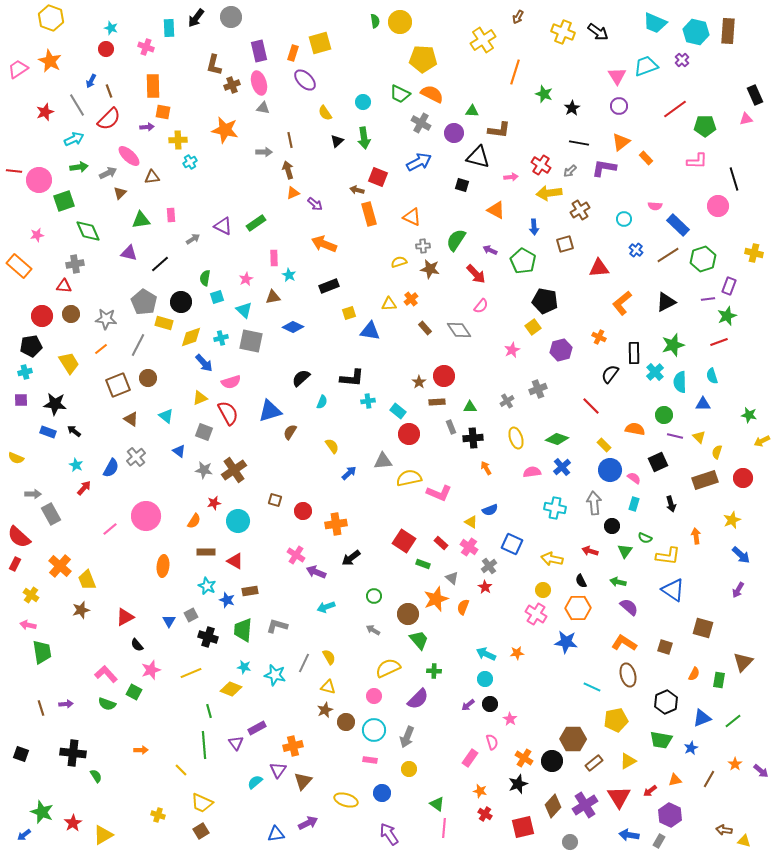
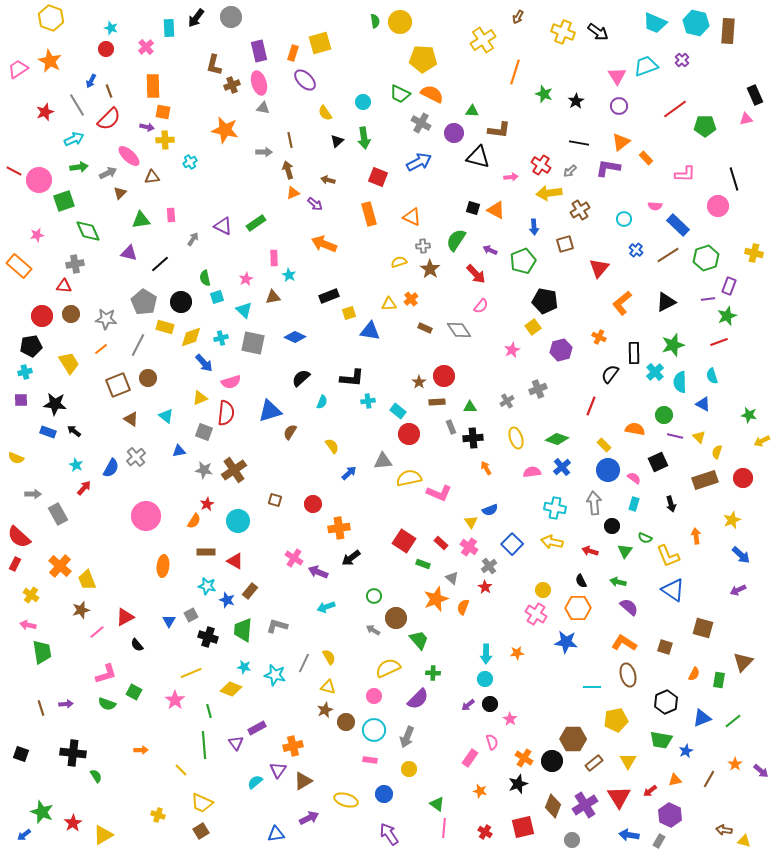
cyan hexagon at (696, 32): moved 9 px up
pink cross at (146, 47): rotated 28 degrees clockwise
black star at (572, 108): moved 4 px right, 7 px up
purple arrow at (147, 127): rotated 16 degrees clockwise
yellow cross at (178, 140): moved 13 px left
pink L-shape at (697, 161): moved 12 px left, 13 px down
purple L-shape at (604, 168): moved 4 px right
red line at (14, 171): rotated 21 degrees clockwise
black square at (462, 185): moved 11 px right, 23 px down
brown arrow at (357, 190): moved 29 px left, 10 px up
gray arrow at (193, 239): rotated 24 degrees counterclockwise
green hexagon at (703, 259): moved 3 px right, 1 px up
green pentagon at (523, 261): rotated 20 degrees clockwise
red triangle at (599, 268): rotated 45 degrees counterclockwise
brown star at (430, 269): rotated 24 degrees clockwise
green semicircle at (205, 278): rotated 21 degrees counterclockwise
black rectangle at (329, 286): moved 10 px down
yellow rectangle at (164, 323): moved 1 px right, 4 px down
blue diamond at (293, 327): moved 2 px right, 10 px down
brown rectangle at (425, 328): rotated 24 degrees counterclockwise
gray square at (251, 341): moved 2 px right, 2 px down
blue triangle at (703, 404): rotated 28 degrees clockwise
red line at (591, 406): rotated 66 degrees clockwise
red semicircle at (228, 413): moved 2 px left; rotated 35 degrees clockwise
blue triangle at (179, 451): rotated 48 degrees counterclockwise
blue circle at (610, 470): moved 2 px left
red star at (214, 503): moved 7 px left, 1 px down; rotated 16 degrees counterclockwise
red circle at (303, 511): moved 10 px right, 7 px up
gray rectangle at (51, 514): moved 7 px right
yellow triangle at (471, 522): rotated 24 degrees clockwise
orange cross at (336, 524): moved 3 px right, 4 px down
pink line at (110, 529): moved 13 px left, 103 px down
blue square at (512, 544): rotated 20 degrees clockwise
pink cross at (296, 555): moved 2 px left, 3 px down
yellow L-shape at (668, 556): rotated 60 degrees clockwise
yellow arrow at (552, 559): moved 17 px up
purple arrow at (316, 572): moved 2 px right
cyan star at (207, 586): rotated 12 degrees counterclockwise
purple arrow at (738, 590): rotated 35 degrees clockwise
brown rectangle at (250, 591): rotated 42 degrees counterclockwise
brown circle at (408, 614): moved 12 px left, 4 px down
cyan arrow at (486, 654): rotated 114 degrees counterclockwise
pink star at (151, 670): moved 24 px right, 30 px down; rotated 18 degrees counterclockwise
green cross at (434, 671): moved 1 px left, 2 px down
pink L-shape at (106, 674): rotated 115 degrees clockwise
cyan line at (592, 687): rotated 24 degrees counterclockwise
blue star at (691, 748): moved 5 px left, 3 px down
yellow triangle at (628, 761): rotated 30 degrees counterclockwise
brown triangle at (303, 781): rotated 18 degrees clockwise
blue circle at (382, 793): moved 2 px right, 1 px down
brown diamond at (553, 806): rotated 20 degrees counterclockwise
red cross at (485, 814): moved 18 px down
purple arrow at (308, 823): moved 1 px right, 5 px up
gray circle at (570, 842): moved 2 px right, 2 px up
